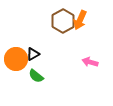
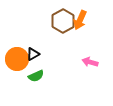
orange circle: moved 1 px right
green semicircle: rotated 63 degrees counterclockwise
